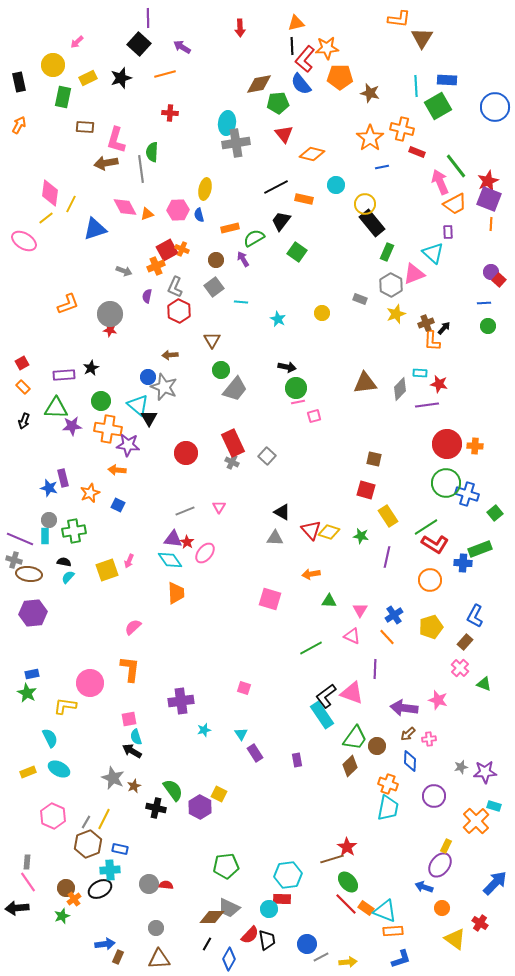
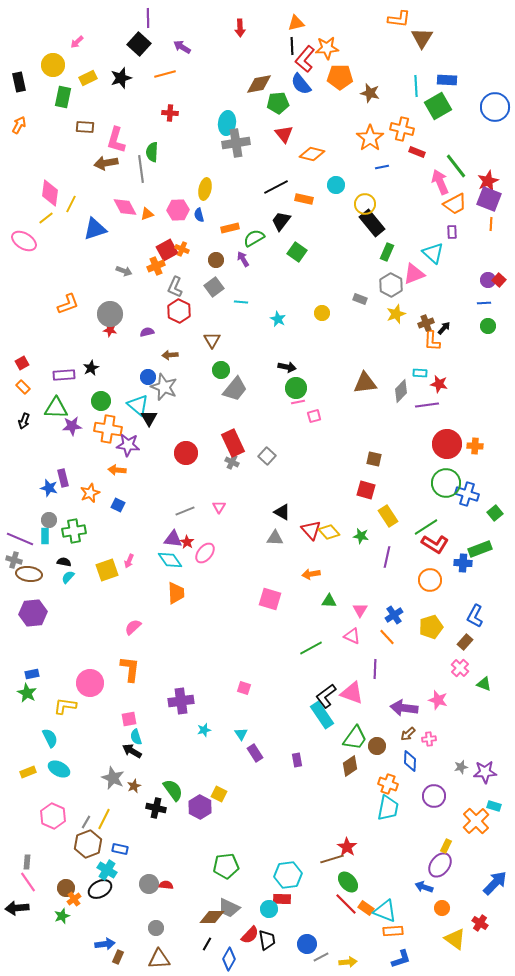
purple rectangle at (448, 232): moved 4 px right
purple circle at (491, 272): moved 3 px left, 8 px down
purple semicircle at (147, 296): moved 36 px down; rotated 64 degrees clockwise
gray diamond at (400, 389): moved 1 px right, 2 px down
yellow diamond at (329, 532): rotated 30 degrees clockwise
brown diamond at (350, 766): rotated 10 degrees clockwise
cyan cross at (110, 870): moved 3 px left; rotated 36 degrees clockwise
